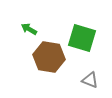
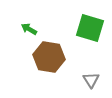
green square: moved 8 px right, 10 px up
gray triangle: moved 1 px right; rotated 36 degrees clockwise
